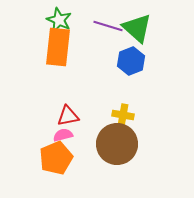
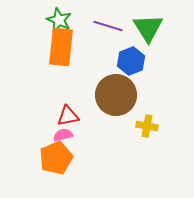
green triangle: moved 11 px right; rotated 16 degrees clockwise
orange rectangle: moved 3 px right
yellow cross: moved 24 px right, 11 px down
brown circle: moved 1 px left, 49 px up
